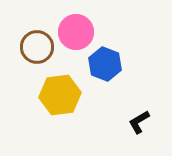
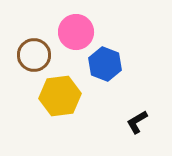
brown circle: moved 3 px left, 8 px down
yellow hexagon: moved 1 px down
black L-shape: moved 2 px left
